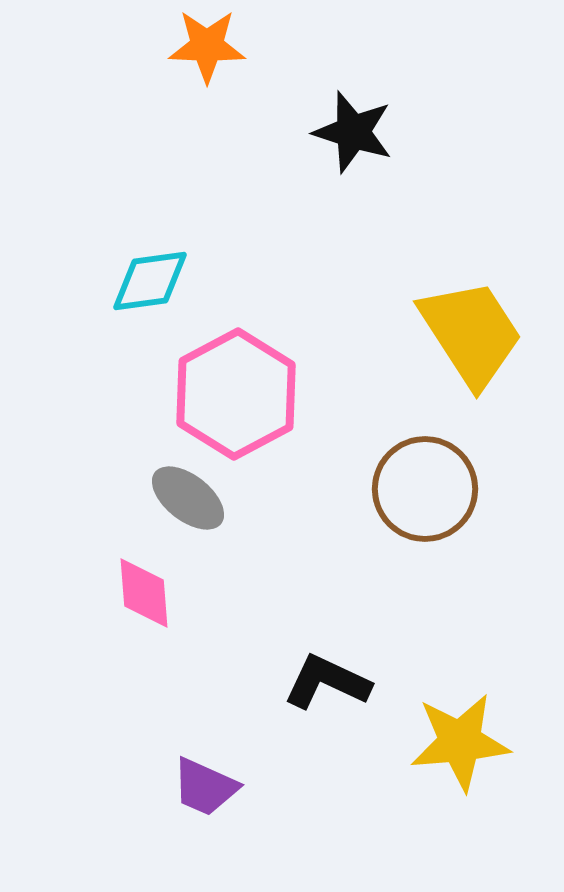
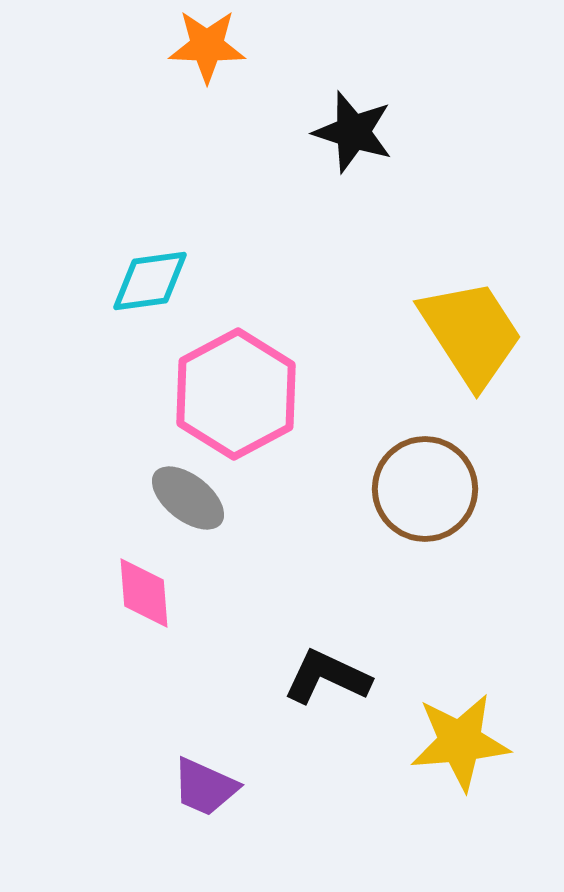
black L-shape: moved 5 px up
